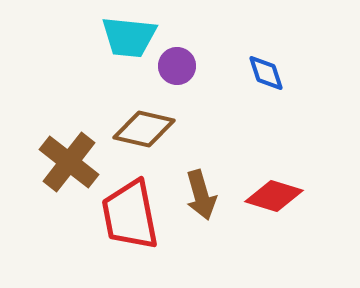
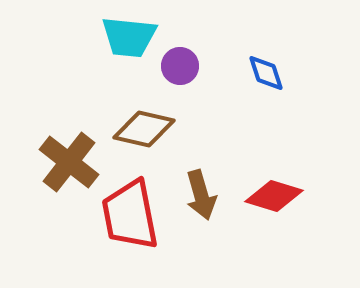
purple circle: moved 3 px right
